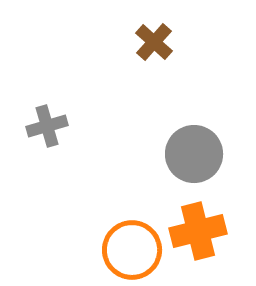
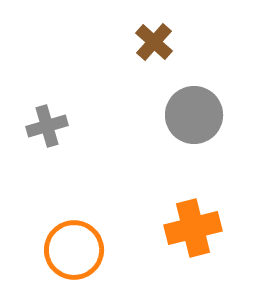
gray circle: moved 39 px up
orange cross: moved 5 px left, 3 px up
orange circle: moved 58 px left
